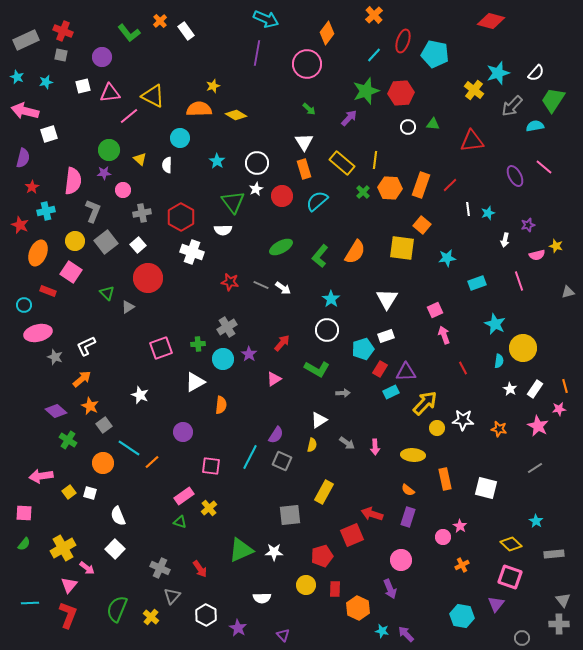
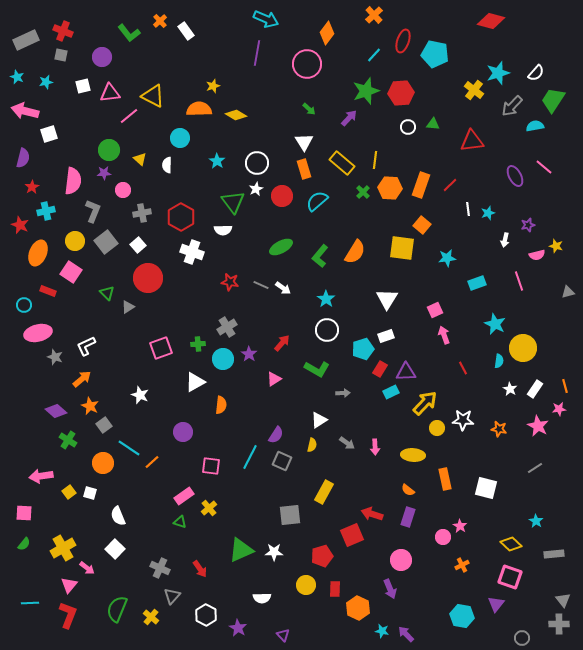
cyan star at (331, 299): moved 5 px left
